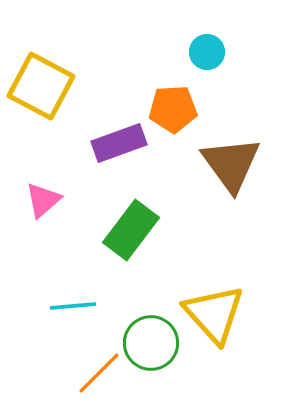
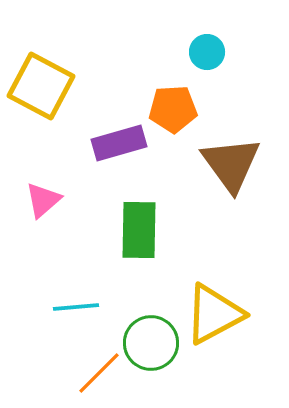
purple rectangle: rotated 4 degrees clockwise
green rectangle: moved 8 px right; rotated 36 degrees counterclockwise
cyan line: moved 3 px right, 1 px down
yellow triangle: rotated 44 degrees clockwise
